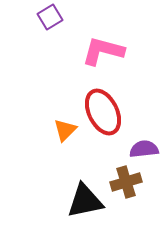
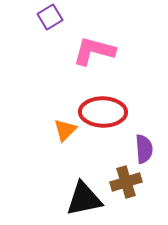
pink L-shape: moved 9 px left
red ellipse: rotated 63 degrees counterclockwise
purple semicircle: rotated 92 degrees clockwise
black triangle: moved 1 px left, 2 px up
